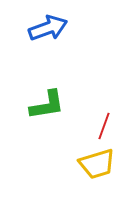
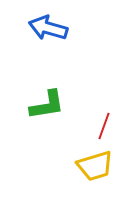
blue arrow: rotated 144 degrees counterclockwise
yellow trapezoid: moved 2 px left, 2 px down
